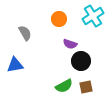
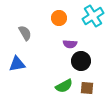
orange circle: moved 1 px up
purple semicircle: rotated 16 degrees counterclockwise
blue triangle: moved 2 px right, 1 px up
brown square: moved 1 px right, 1 px down; rotated 16 degrees clockwise
